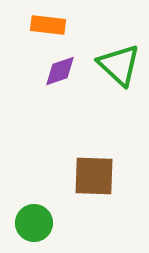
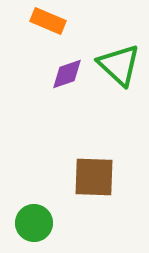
orange rectangle: moved 4 px up; rotated 16 degrees clockwise
purple diamond: moved 7 px right, 3 px down
brown square: moved 1 px down
